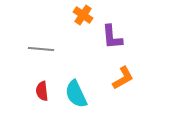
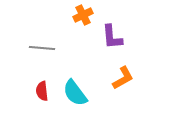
orange cross: rotated 30 degrees clockwise
gray line: moved 1 px right, 1 px up
cyan semicircle: moved 1 px left, 1 px up; rotated 12 degrees counterclockwise
